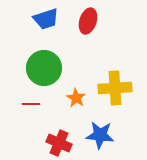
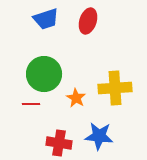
green circle: moved 6 px down
blue star: moved 1 px left, 1 px down
red cross: rotated 15 degrees counterclockwise
